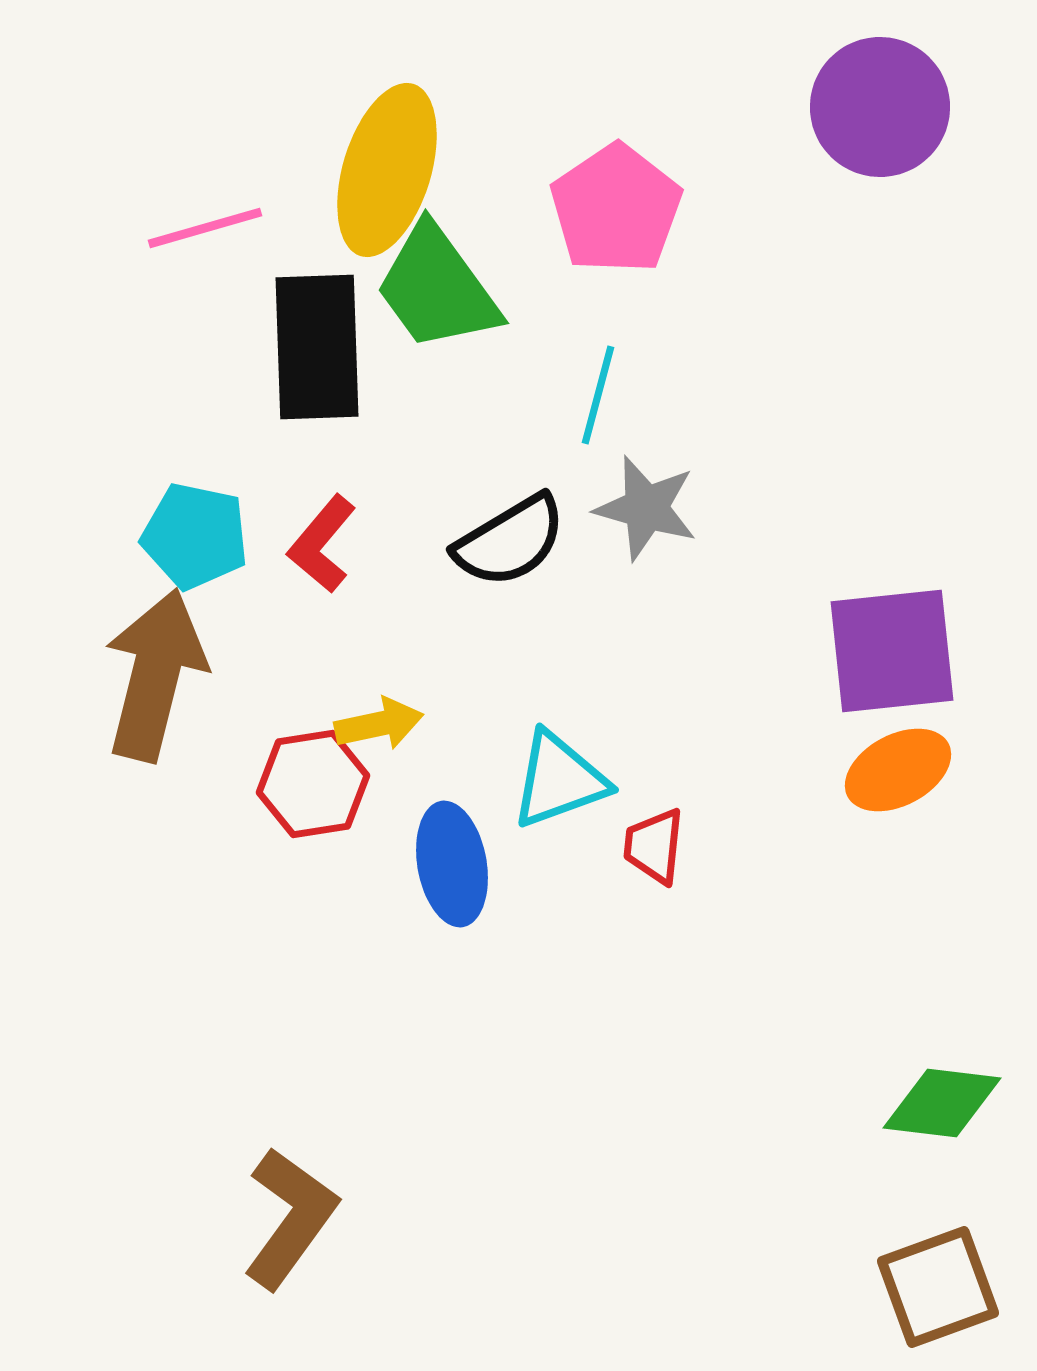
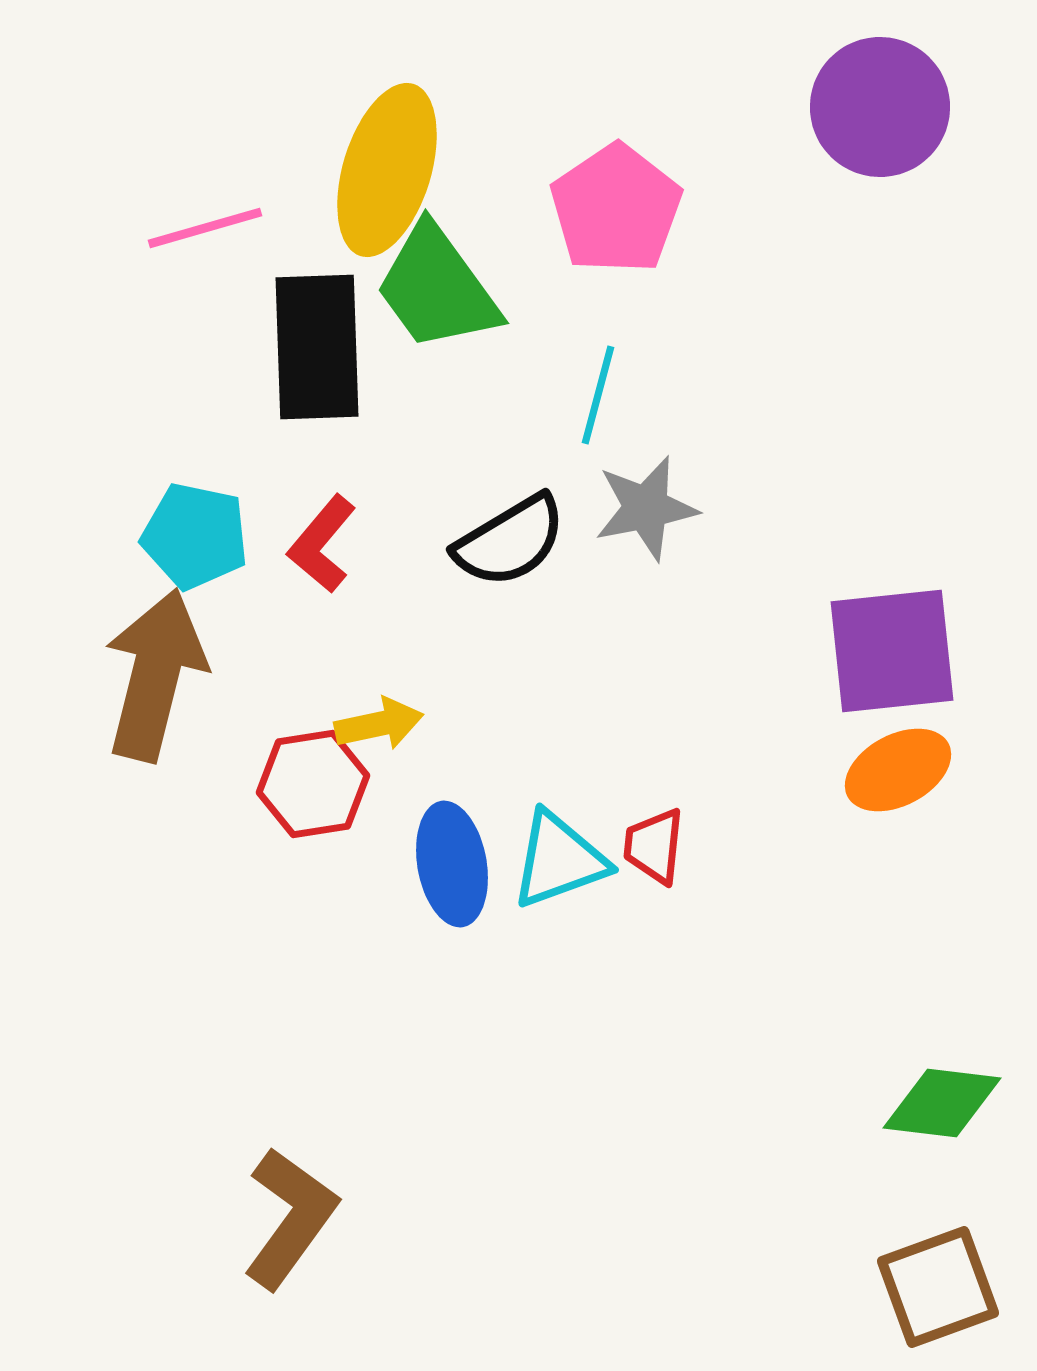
gray star: rotated 27 degrees counterclockwise
cyan triangle: moved 80 px down
